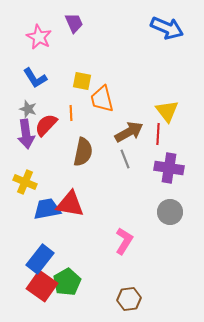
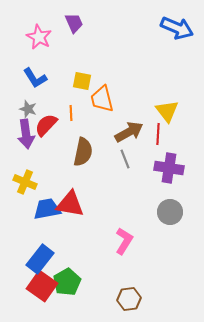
blue arrow: moved 10 px right
